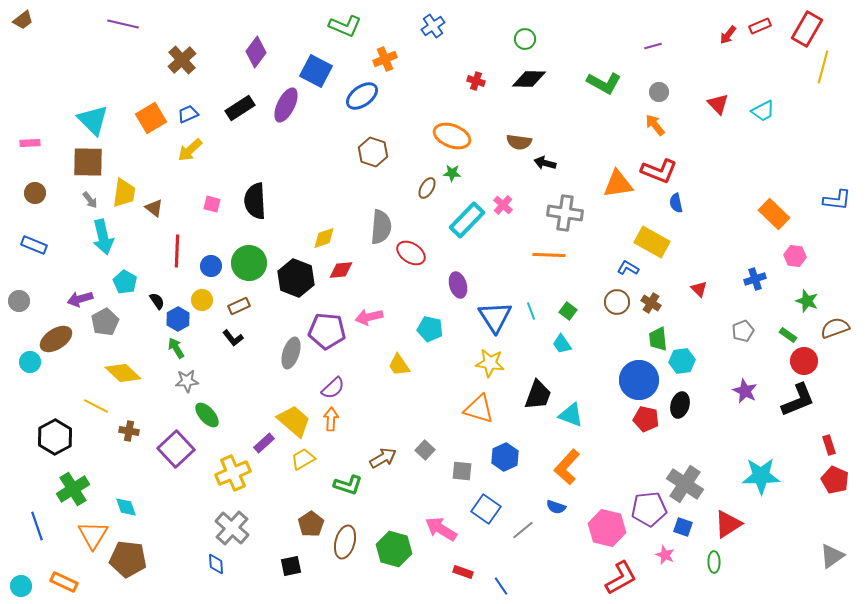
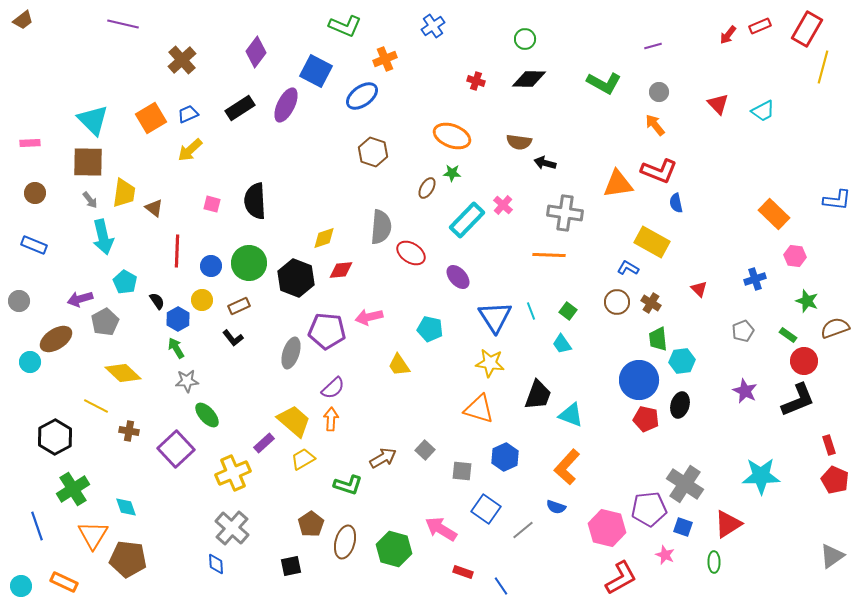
purple ellipse at (458, 285): moved 8 px up; rotated 25 degrees counterclockwise
